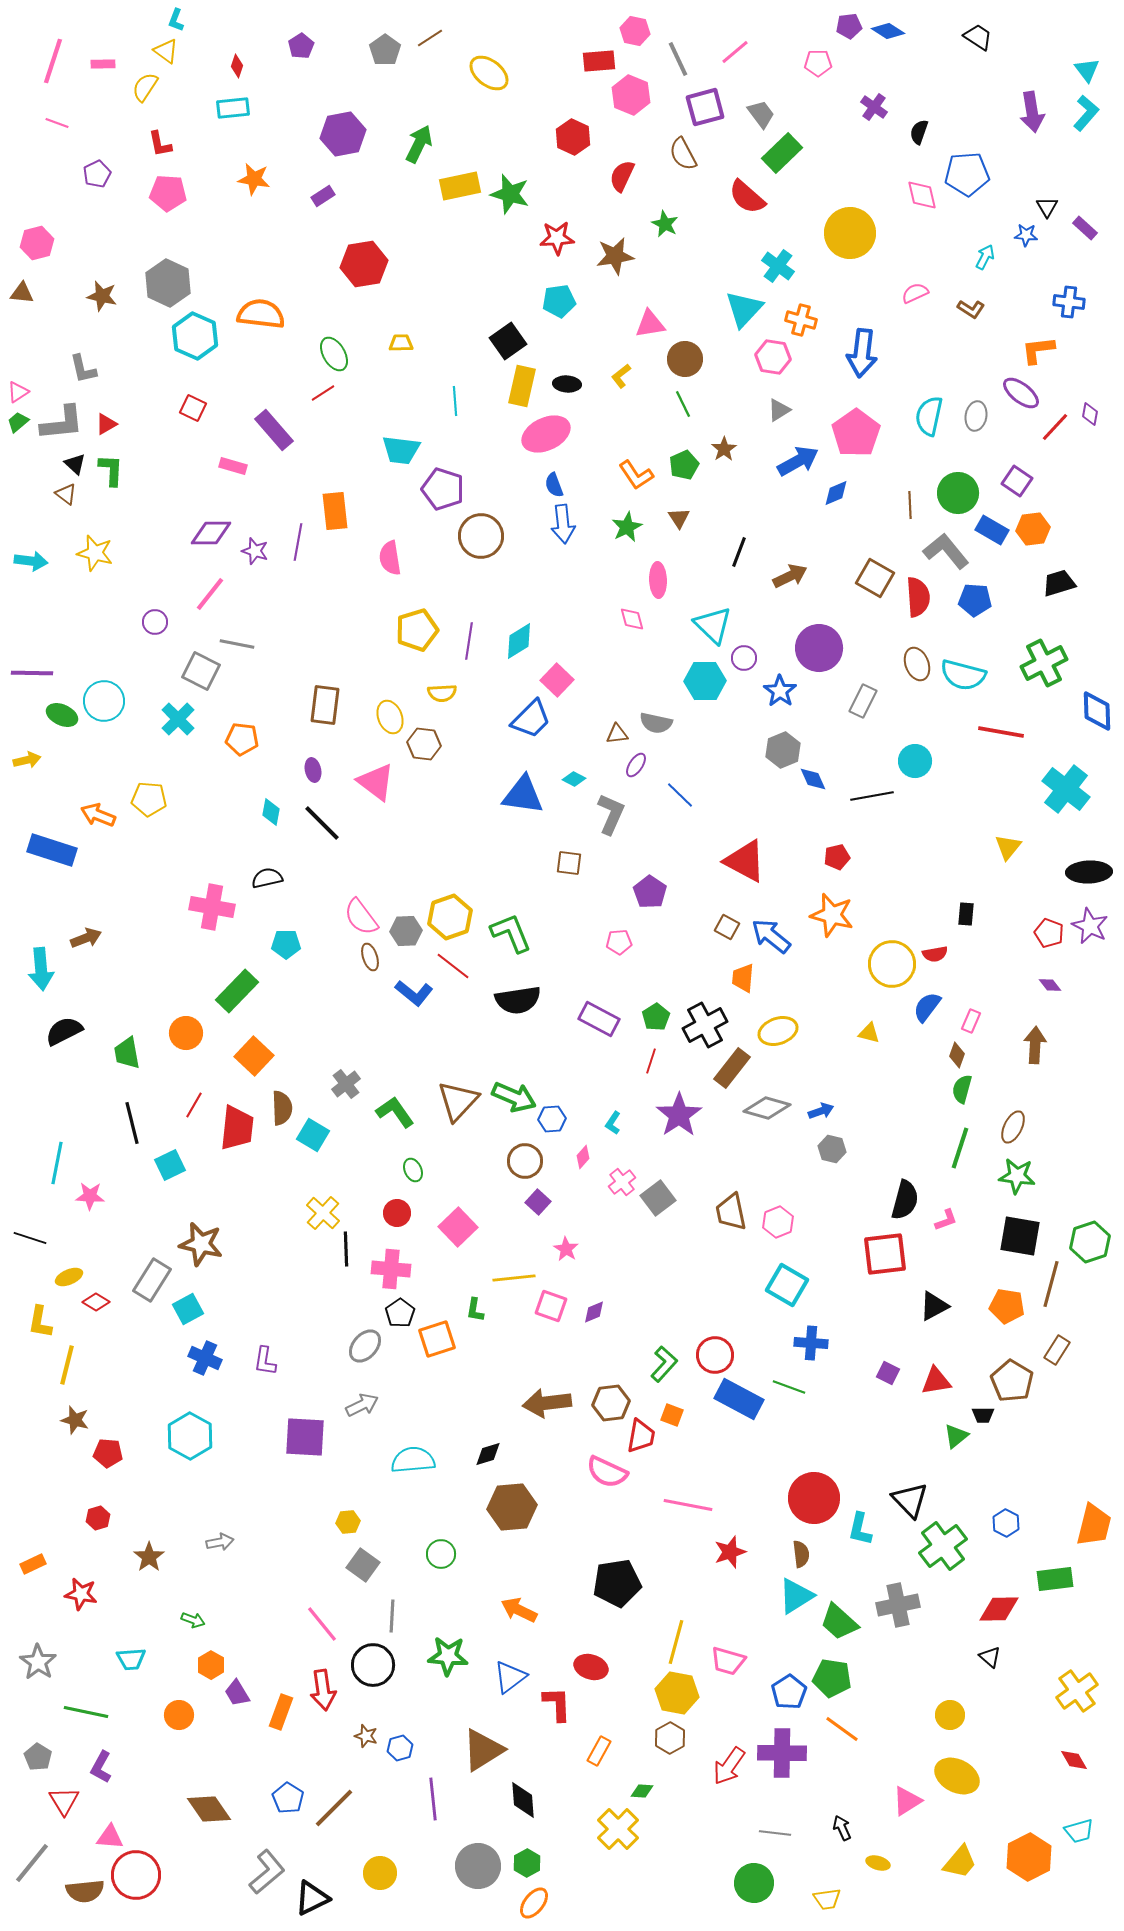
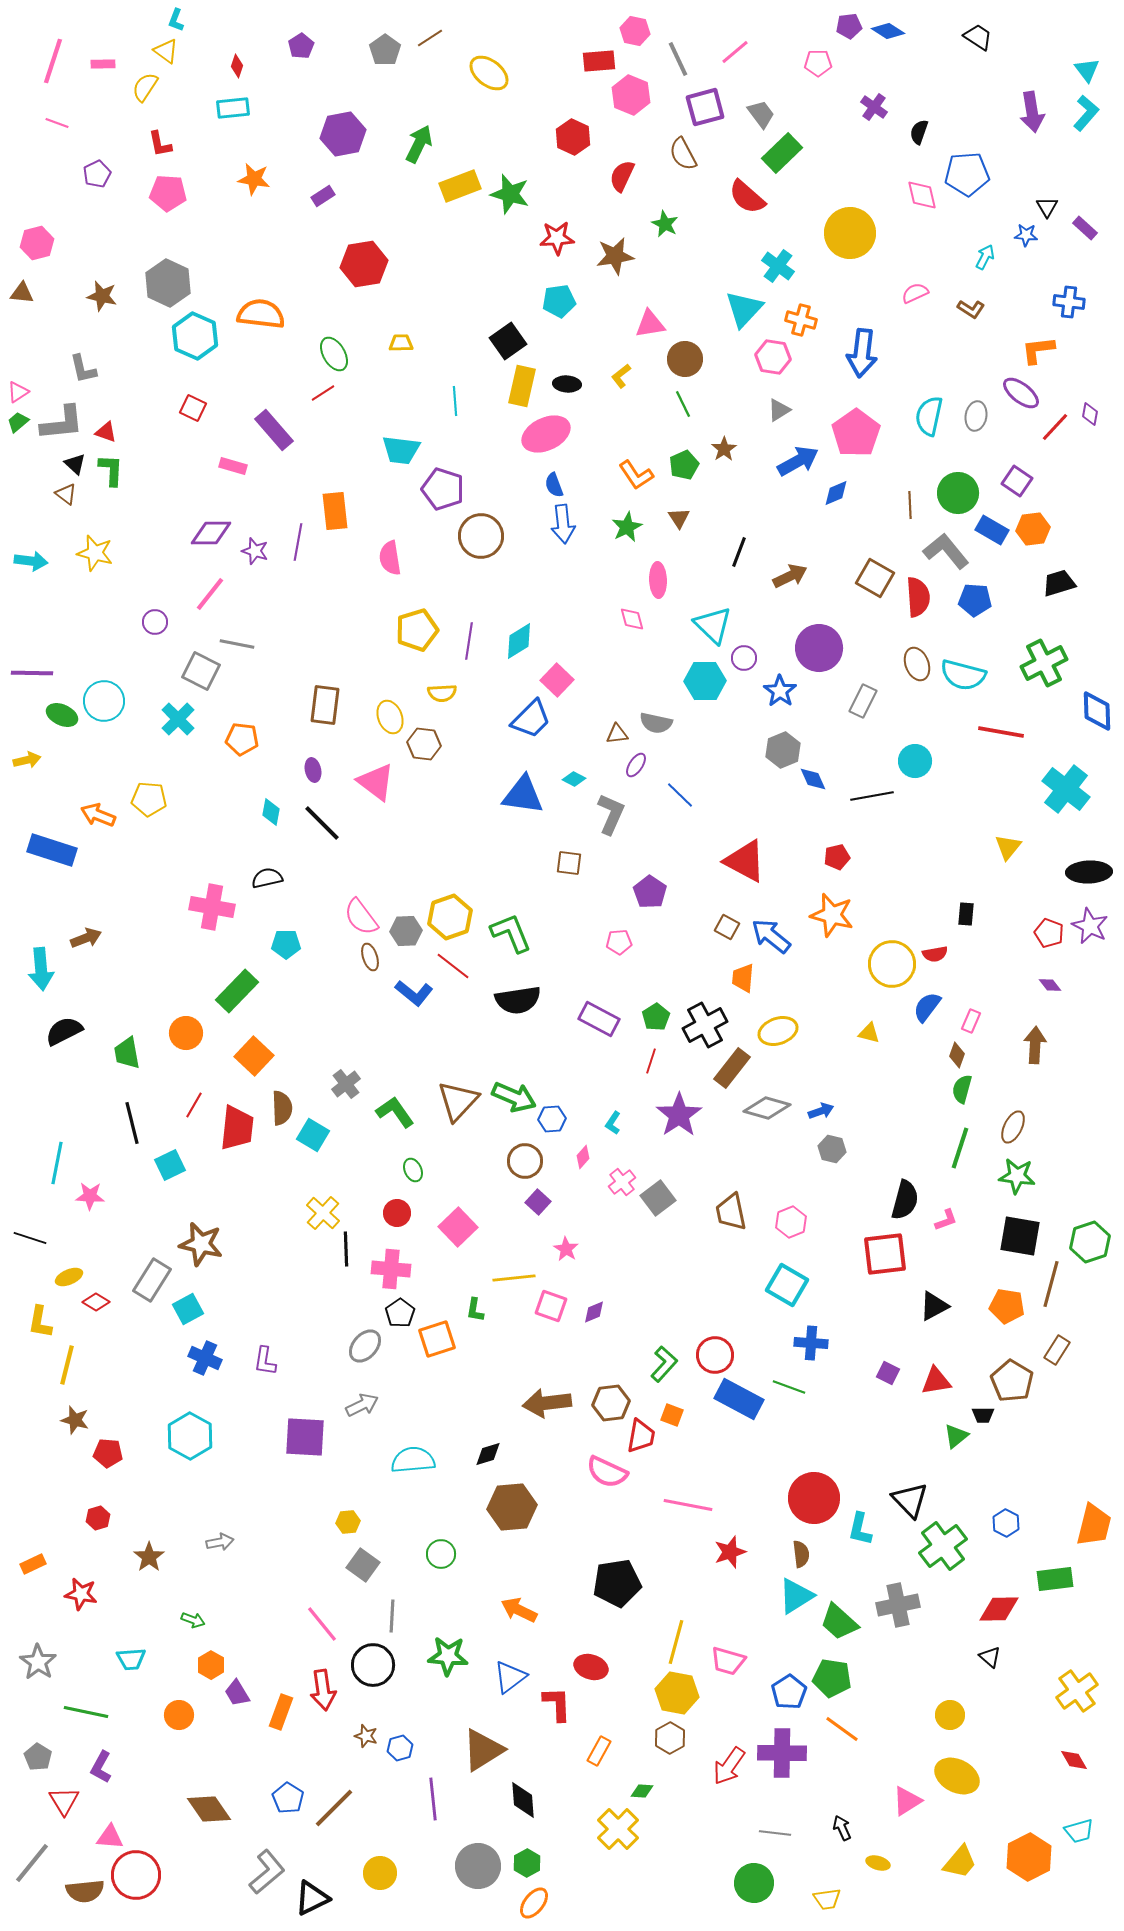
yellow rectangle at (460, 186): rotated 9 degrees counterclockwise
red triangle at (106, 424): moved 8 px down; rotated 50 degrees clockwise
pink hexagon at (778, 1222): moved 13 px right
